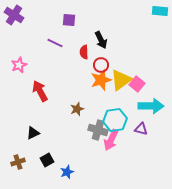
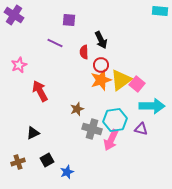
cyan arrow: moved 1 px right
gray cross: moved 6 px left, 1 px up
